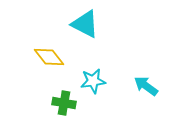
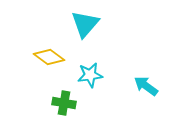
cyan triangle: rotated 44 degrees clockwise
yellow diamond: rotated 16 degrees counterclockwise
cyan star: moved 3 px left, 6 px up
